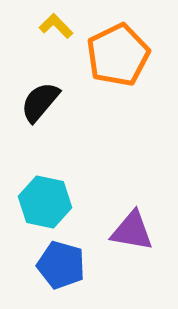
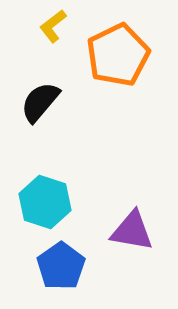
yellow L-shape: moved 3 px left; rotated 84 degrees counterclockwise
cyan hexagon: rotated 6 degrees clockwise
blue pentagon: moved 1 px down; rotated 21 degrees clockwise
